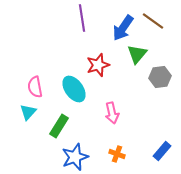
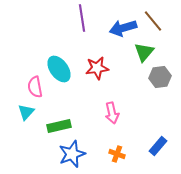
brown line: rotated 15 degrees clockwise
blue arrow: rotated 40 degrees clockwise
green triangle: moved 7 px right, 2 px up
red star: moved 1 px left, 3 px down; rotated 10 degrees clockwise
cyan ellipse: moved 15 px left, 20 px up
cyan triangle: moved 2 px left
green rectangle: rotated 45 degrees clockwise
blue rectangle: moved 4 px left, 5 px up
blue star: moved 3 px left, 3 px up
